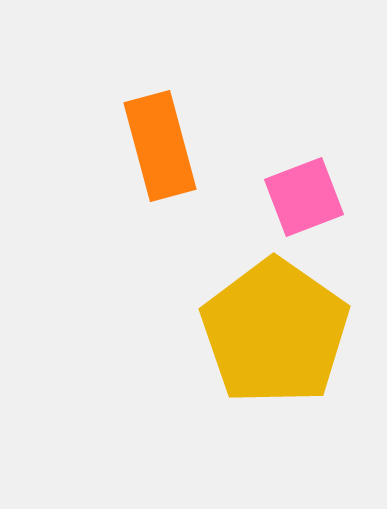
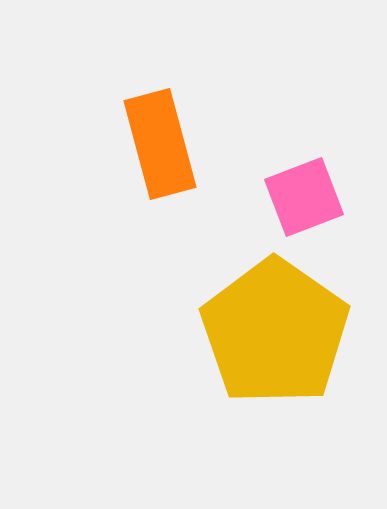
orange rectangle: moved 2 px up
